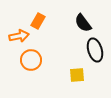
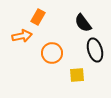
orange rectangle: moved 4 px up
orange arrow: moved 3 px right
orange circle: moved 21 px right, 7 px up
